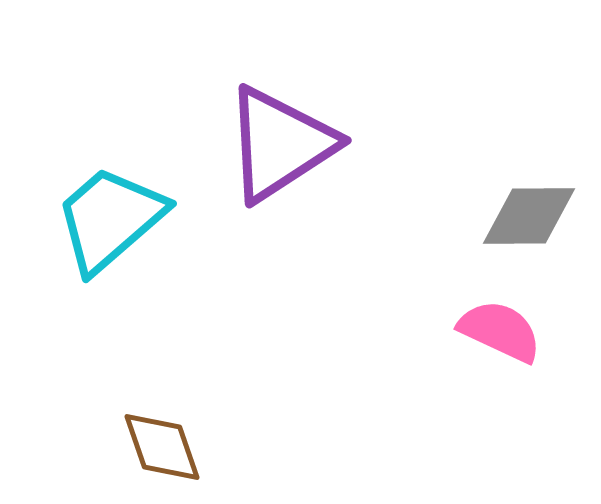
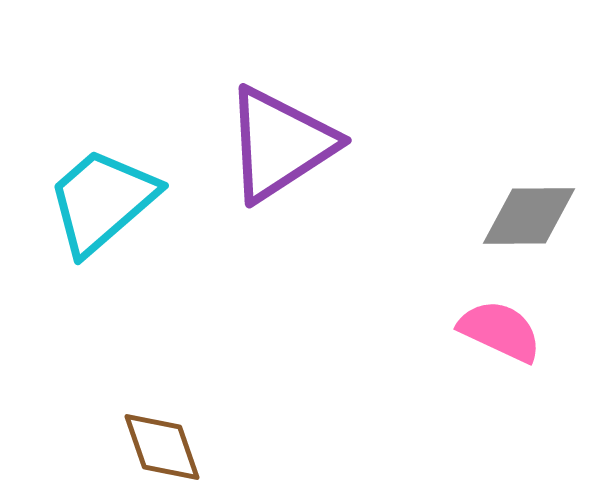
cyan trapezoid: moved 8 px left, 18 px up
